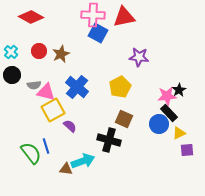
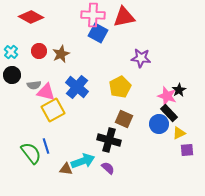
purple star: moved 2 px right, 1 px down
pink star: rotated 24 degrees clockwise
purple semicircle: moved 38 px right, 42 px down
